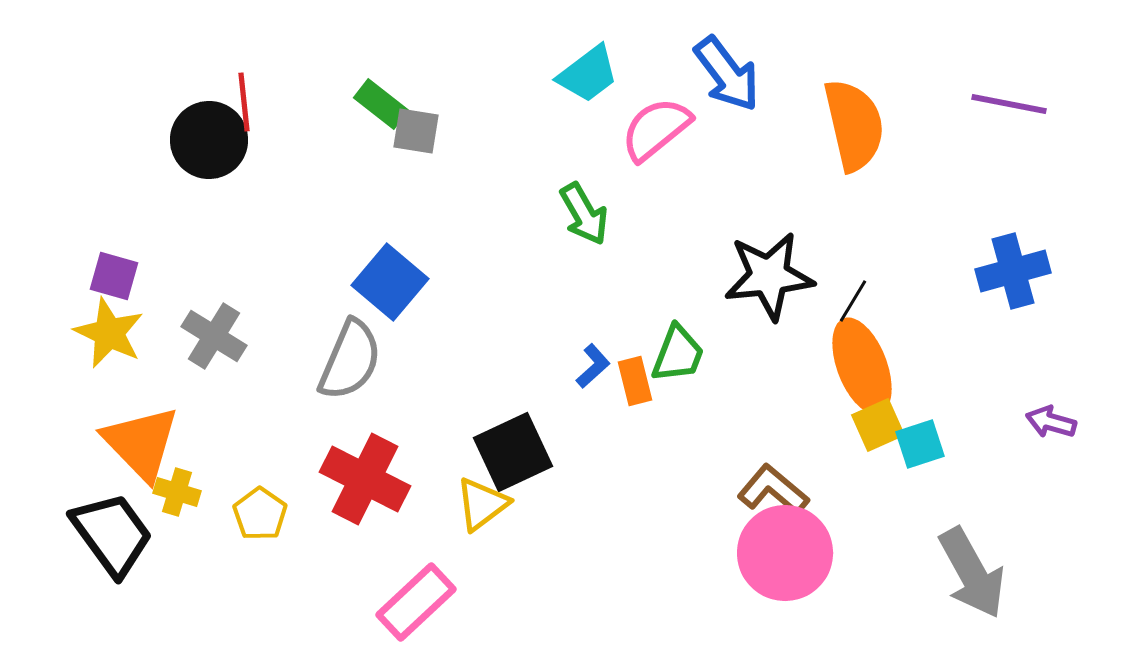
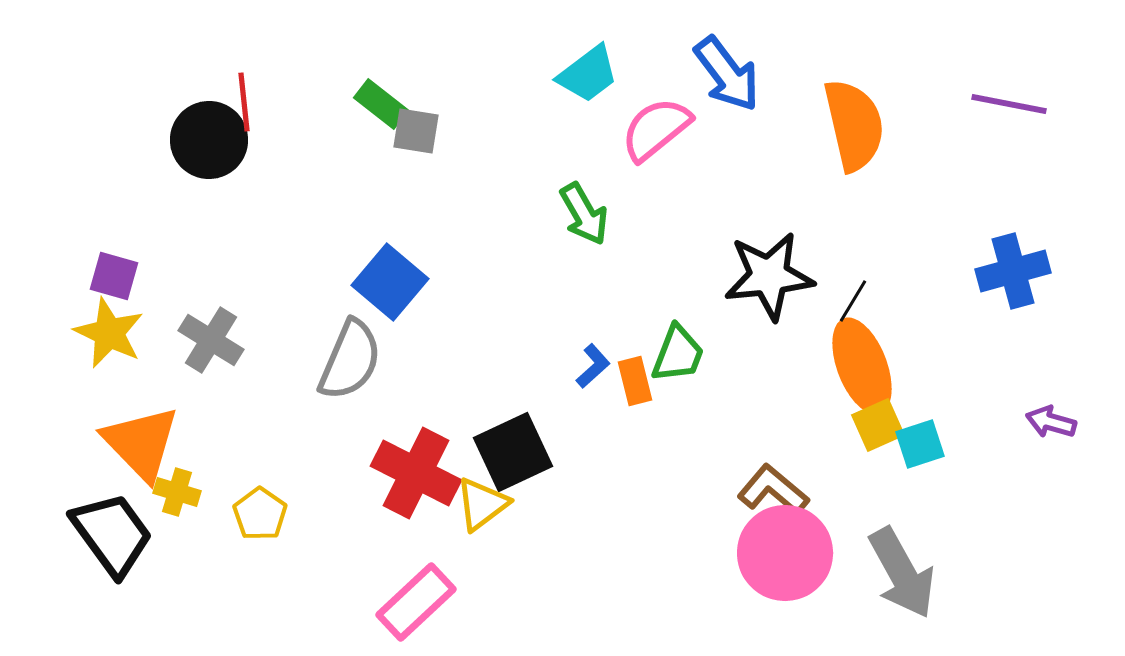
gray cross: moved 3 px left, 4 px down
red cross: moved 51 px right, 6 px up
gray arrow: moved 70 px left
